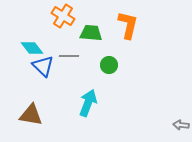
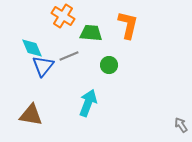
cyan diamond: rotated 15 degrees clockwise
gray line: rotated 24 degrees counterclockwise
blue triangle: rotated 25 degrees clockwise
gray arrow: rotated 49 degrees clockwise
